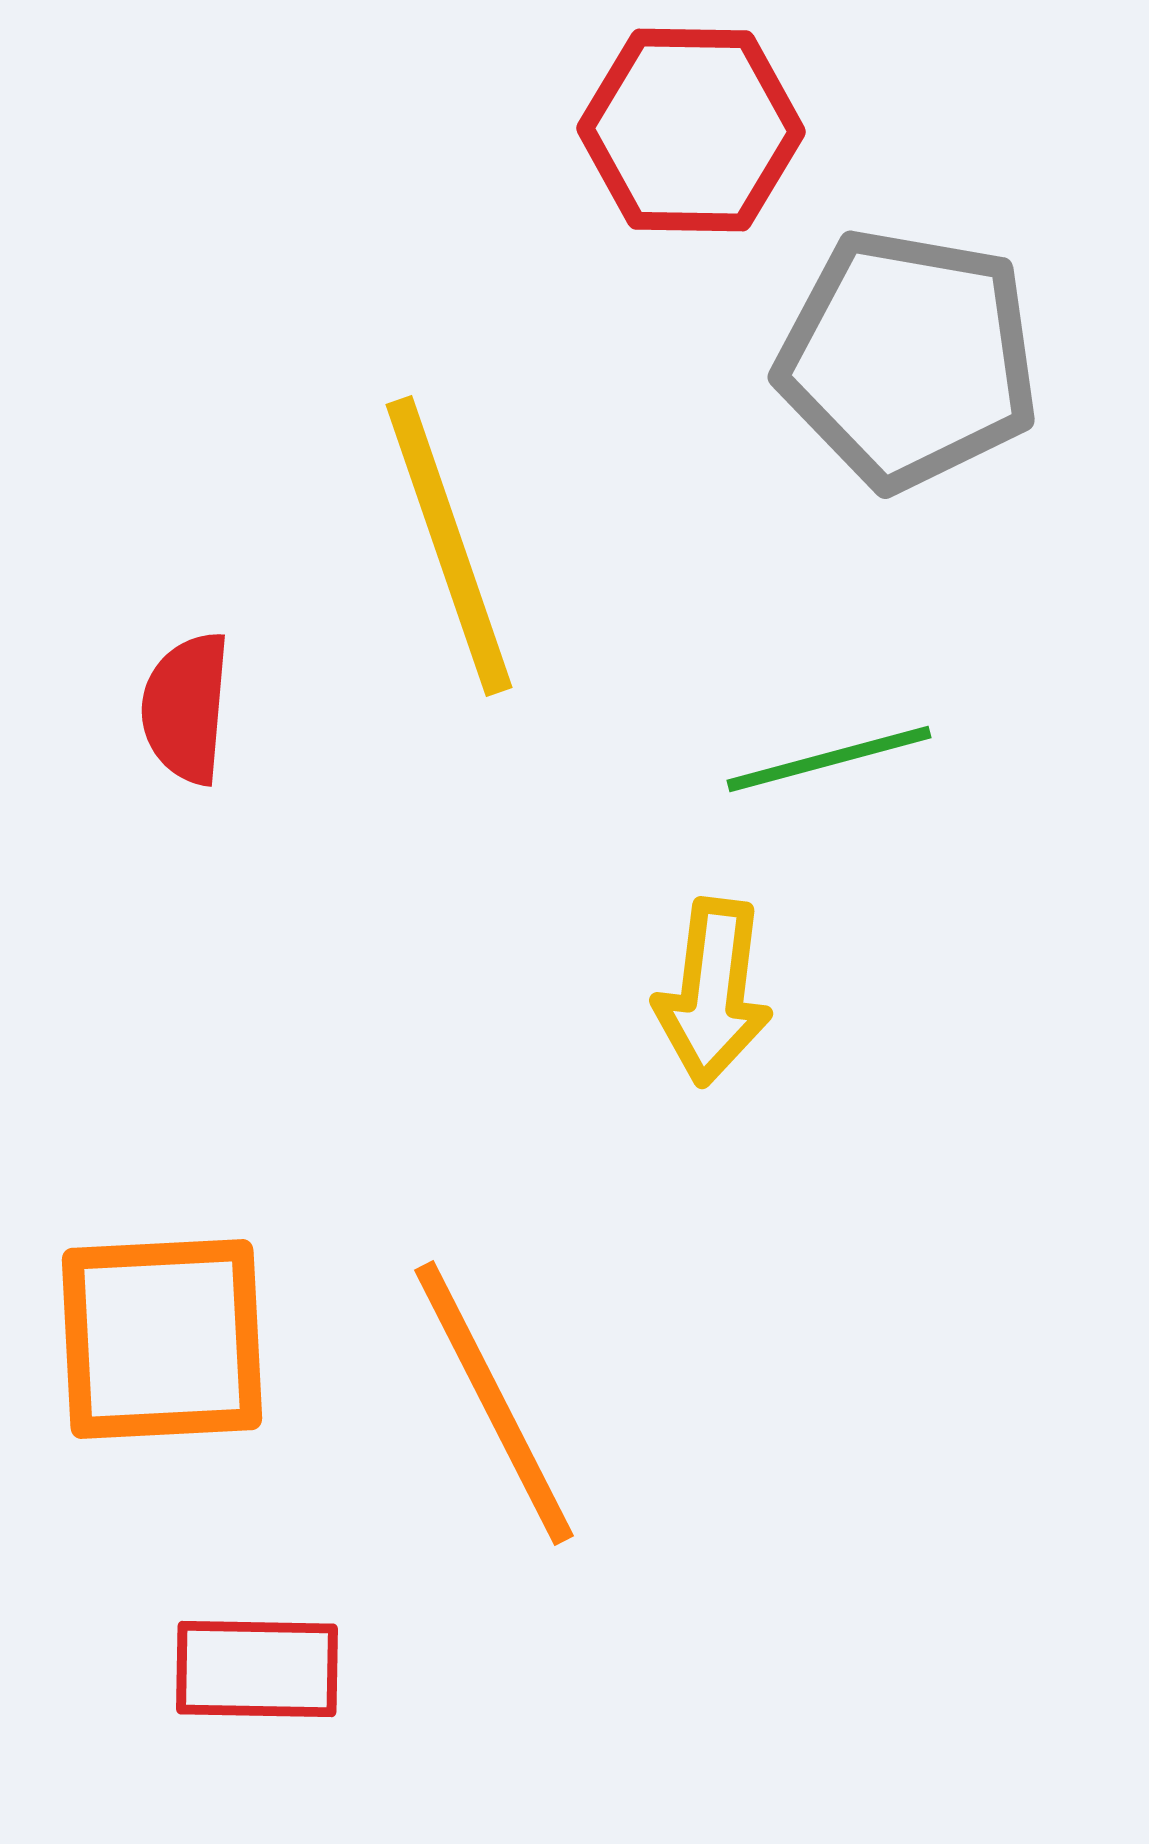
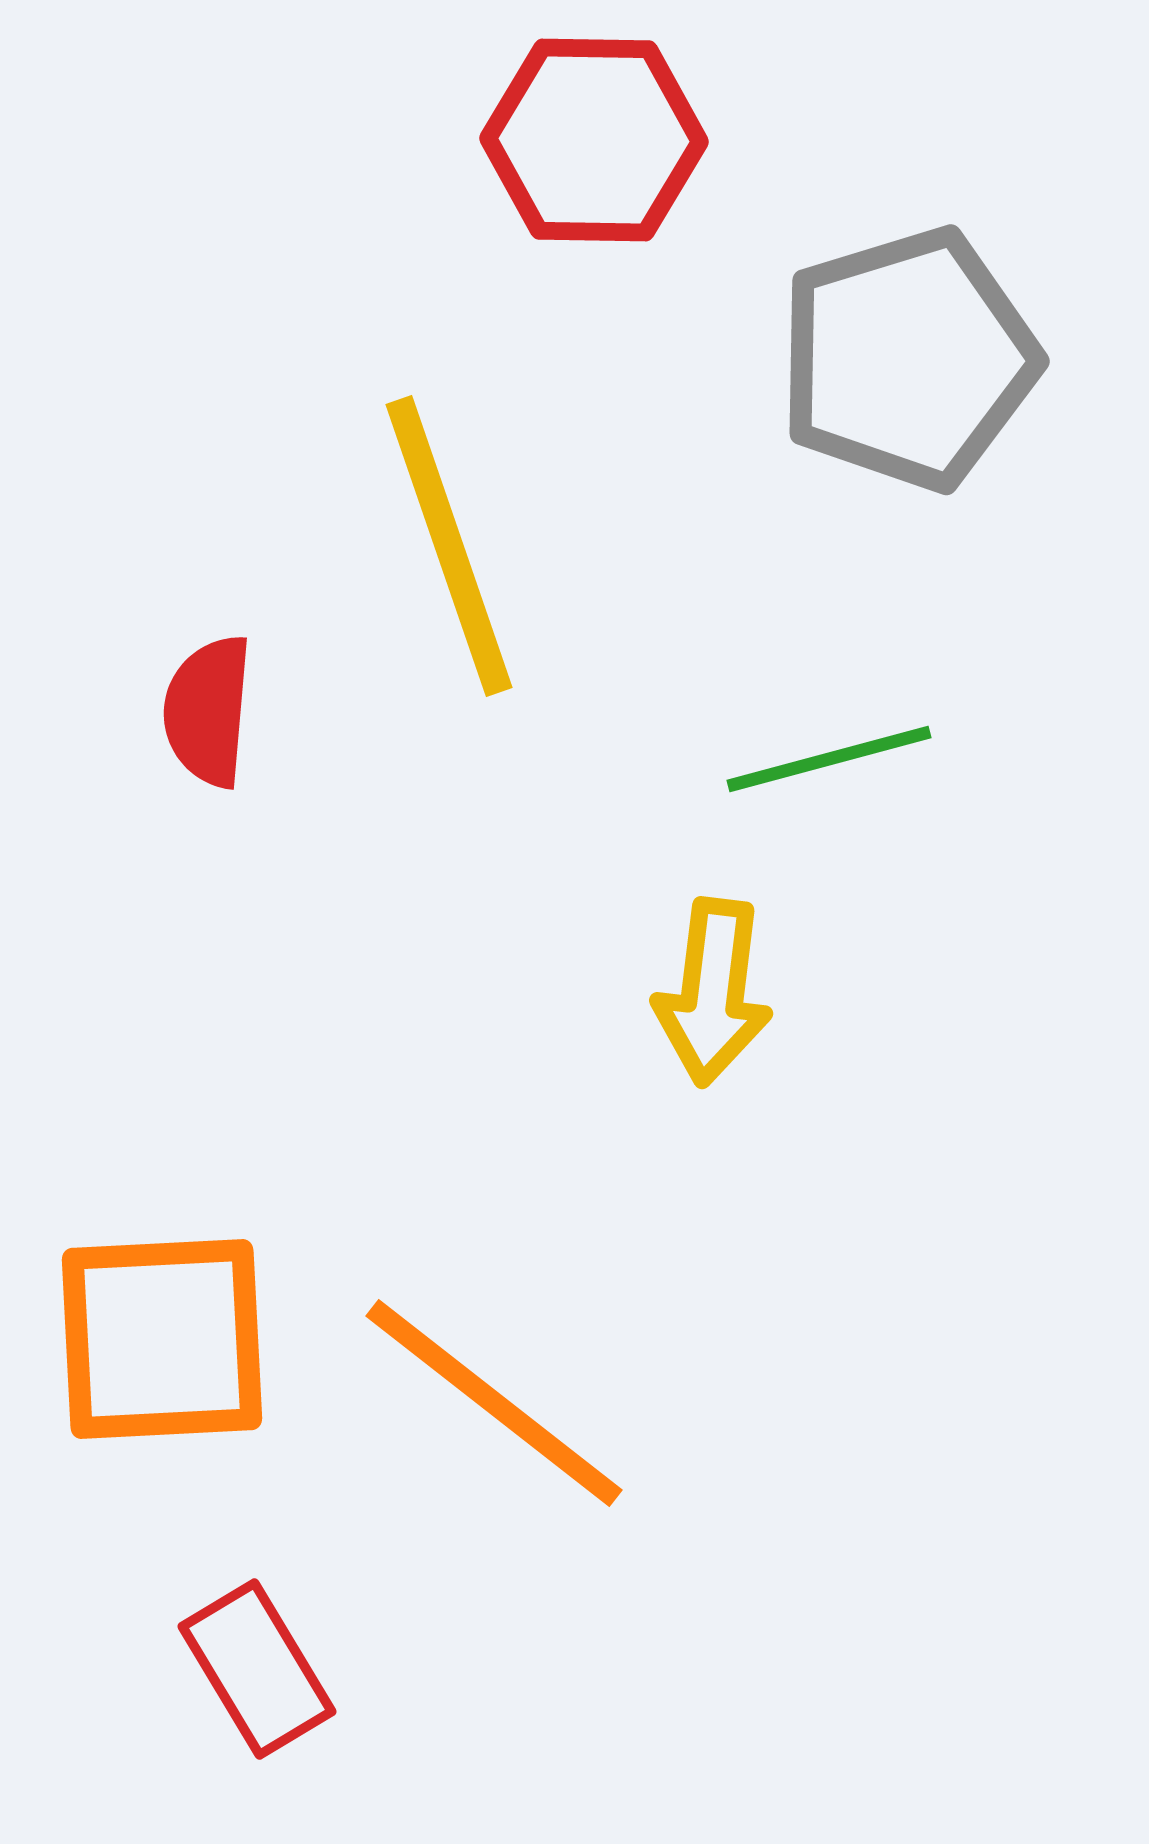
red hexagon: moved 97 px left, 10 px down
gray pentagon: rotated 27 degrees counterclockwise
red semicircle: moved 22 px right, 3 px down
orange line: rotated 25 degrees counterclockwise
red rectangle: rotated 58 degrees clockwise
